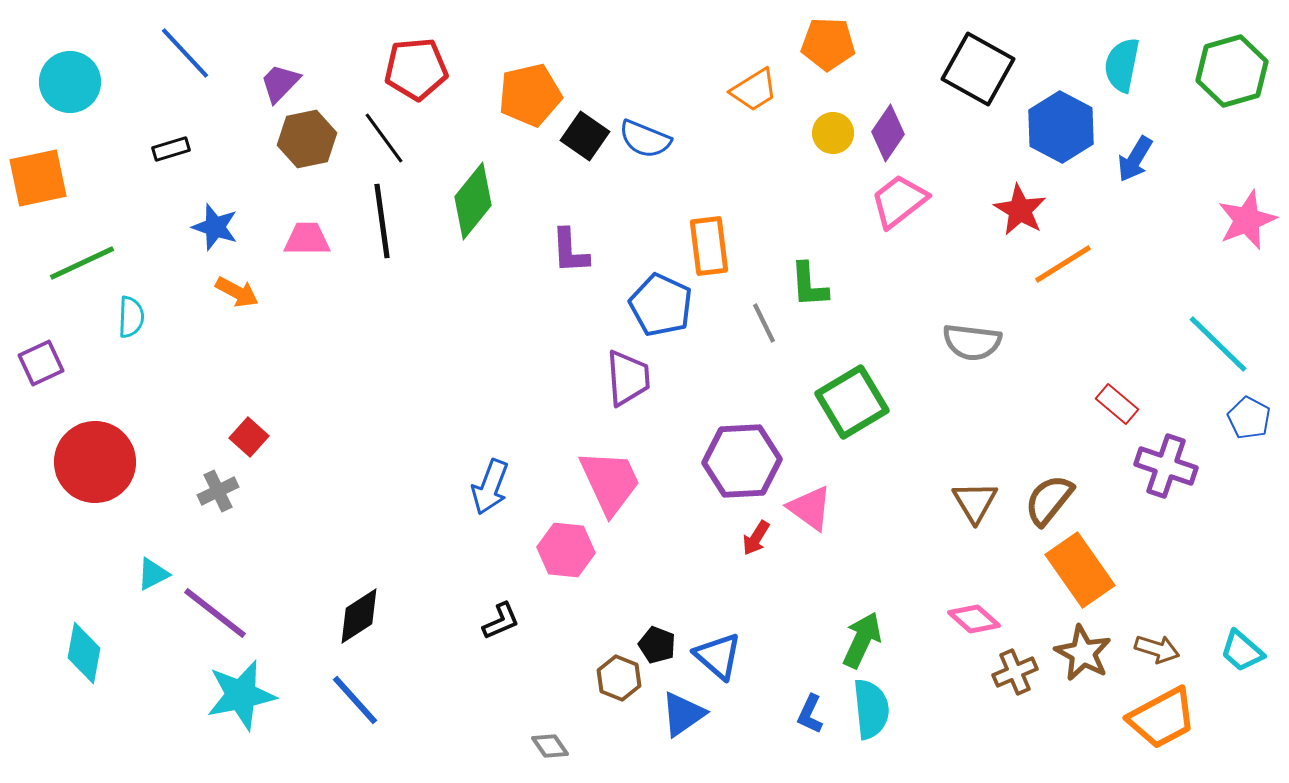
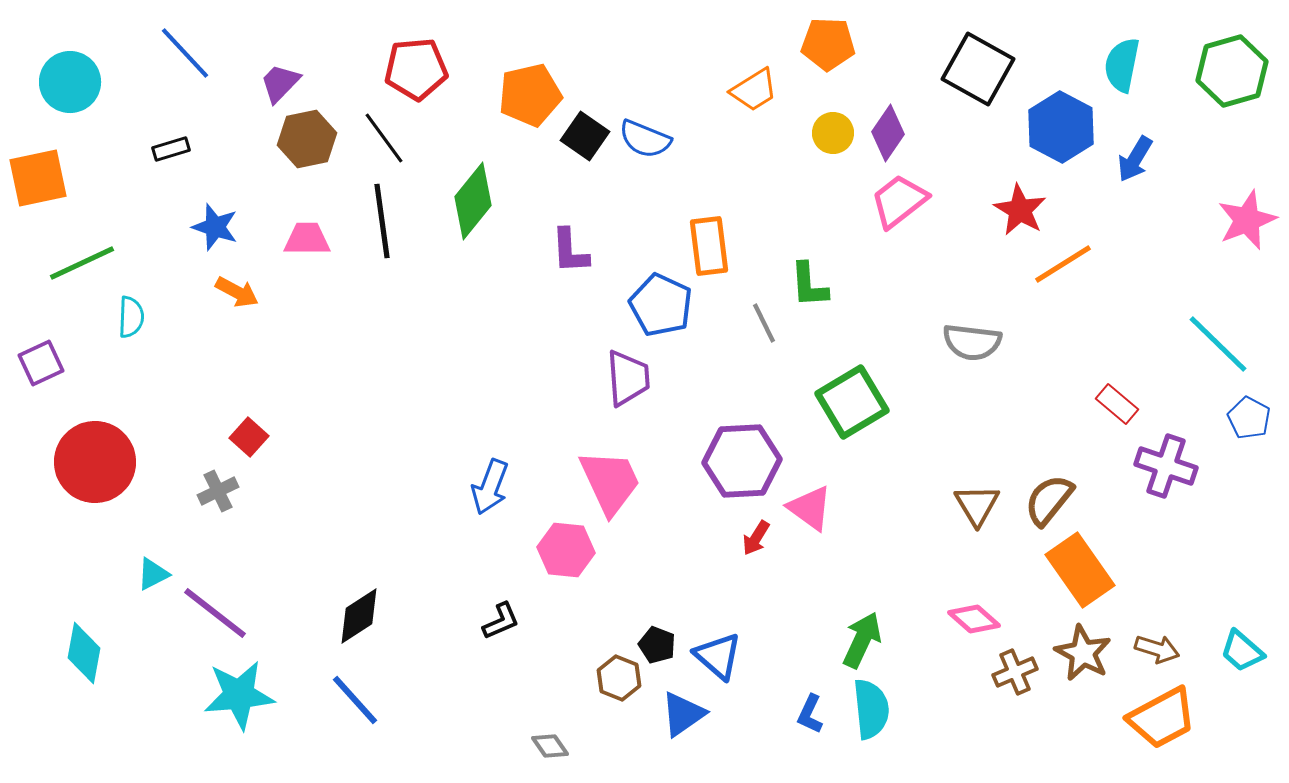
brown triangle at (975, 502): moved 2 px right, 3 px down
cyan star at (241, 695): moved 2 px left; rotated 6 degrees clockwise
